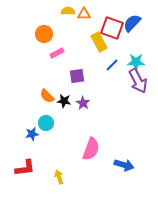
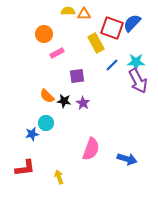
yellow rectangle: moved 3 px left, 1 px down
blue arrow: moved 3 px right, 6 px up
